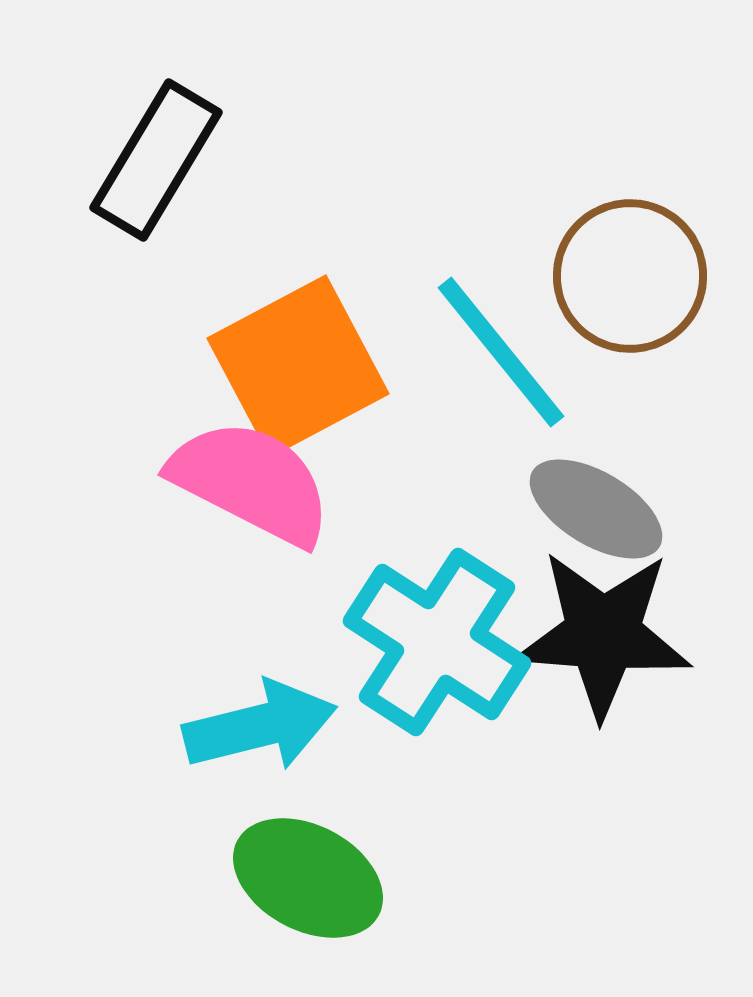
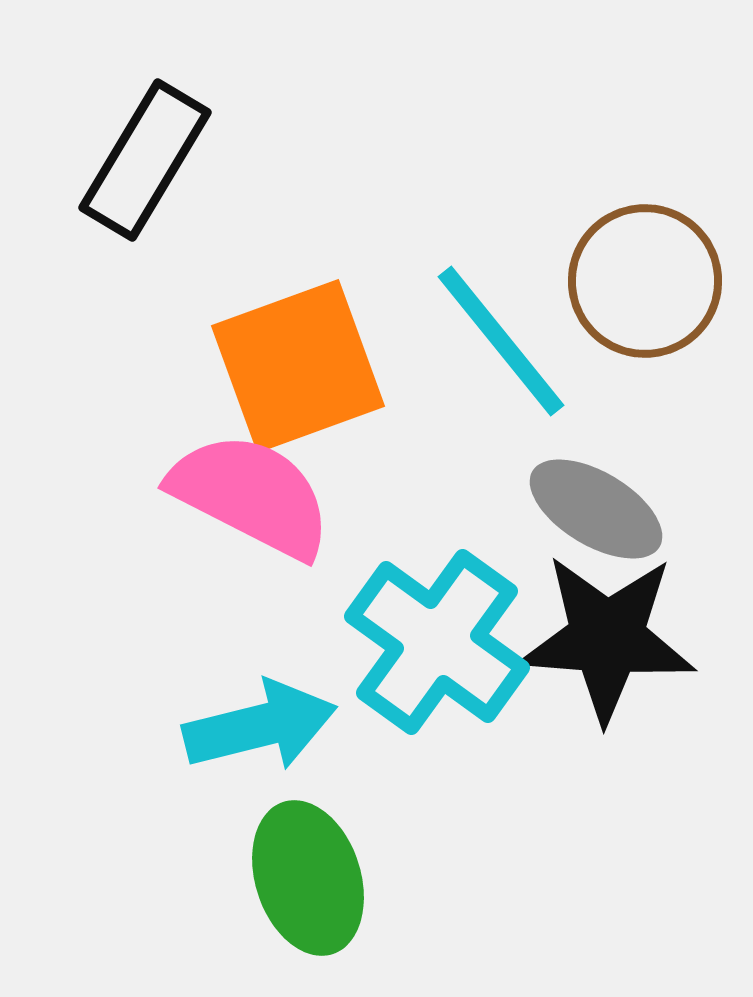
black rectangle: moved 11 px left
brown circle: moved 15 px right, 5 px down
cyan line: moved 11 px up
orange square: rotated 8 degrees clockwise
pink semicircle: moved 13 px down
black star: moved 4 px right, 4 px down
cyan cross: rotated 3 degrees clockwise
green ellipse: rotated 44 degrees clockwise
